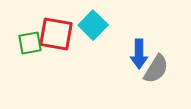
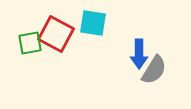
cyan square: moved 2 px up; rotated 36 degrees counterclockwise
red square: rotated 18 degrees clockwise
gray semicircle: moved 2 px left, 1 px down
